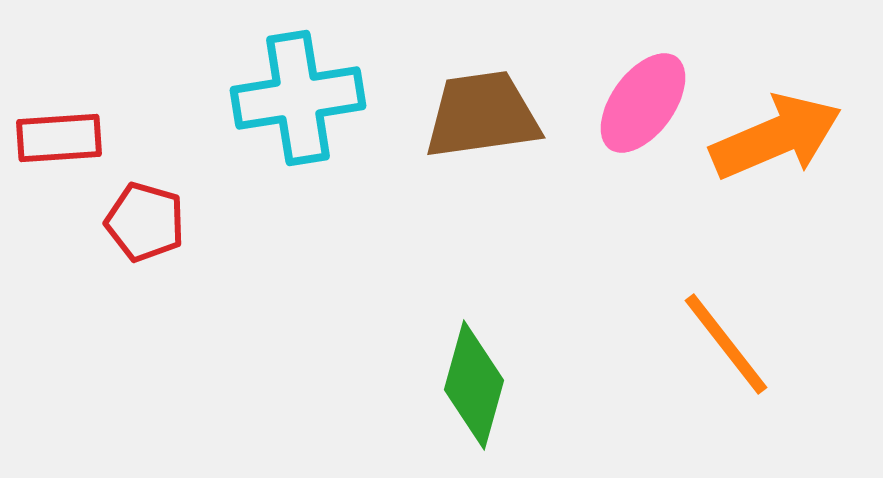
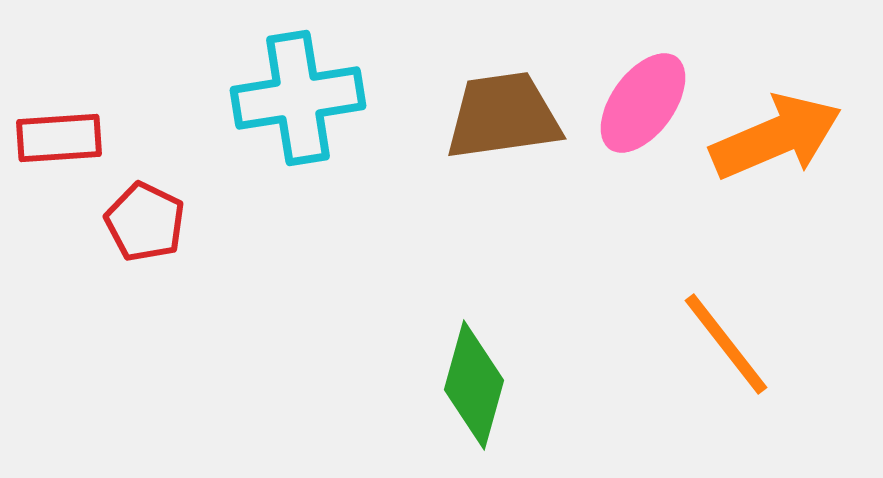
brown trapezoid: moved 21 px right, 1 px down
red pentagon: rotated 10 degrees clockwise
